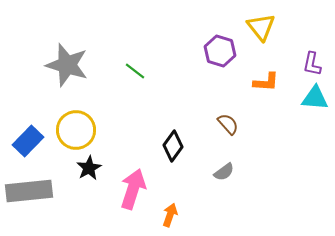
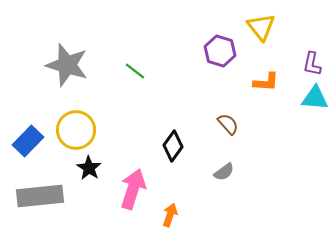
black star: rotated 10 degrees counterclockwise
gray rectangle: moved 11 px right, 5 px down
